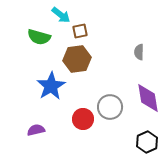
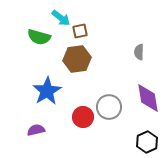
cyan arrow: moved 3 px down
blue star: moved 4 px left, 5 px down
gray circle: moved 1 px left
red circle: moved 2 px up
